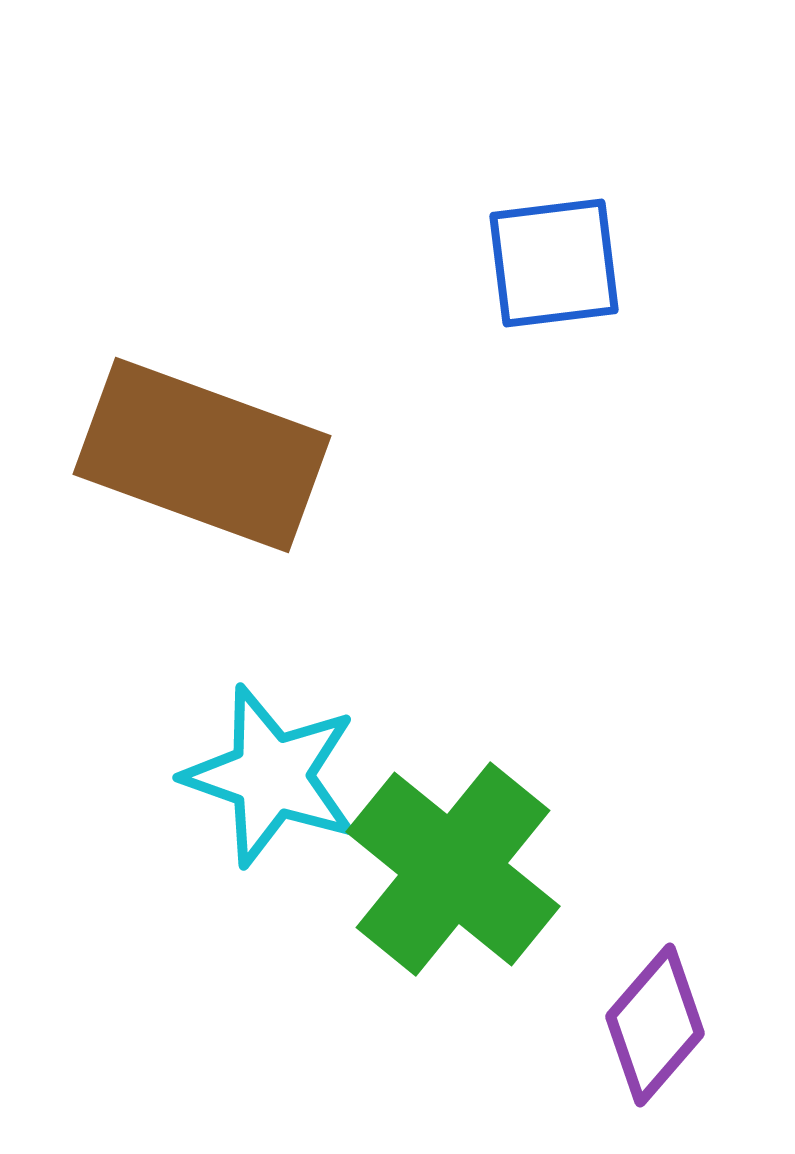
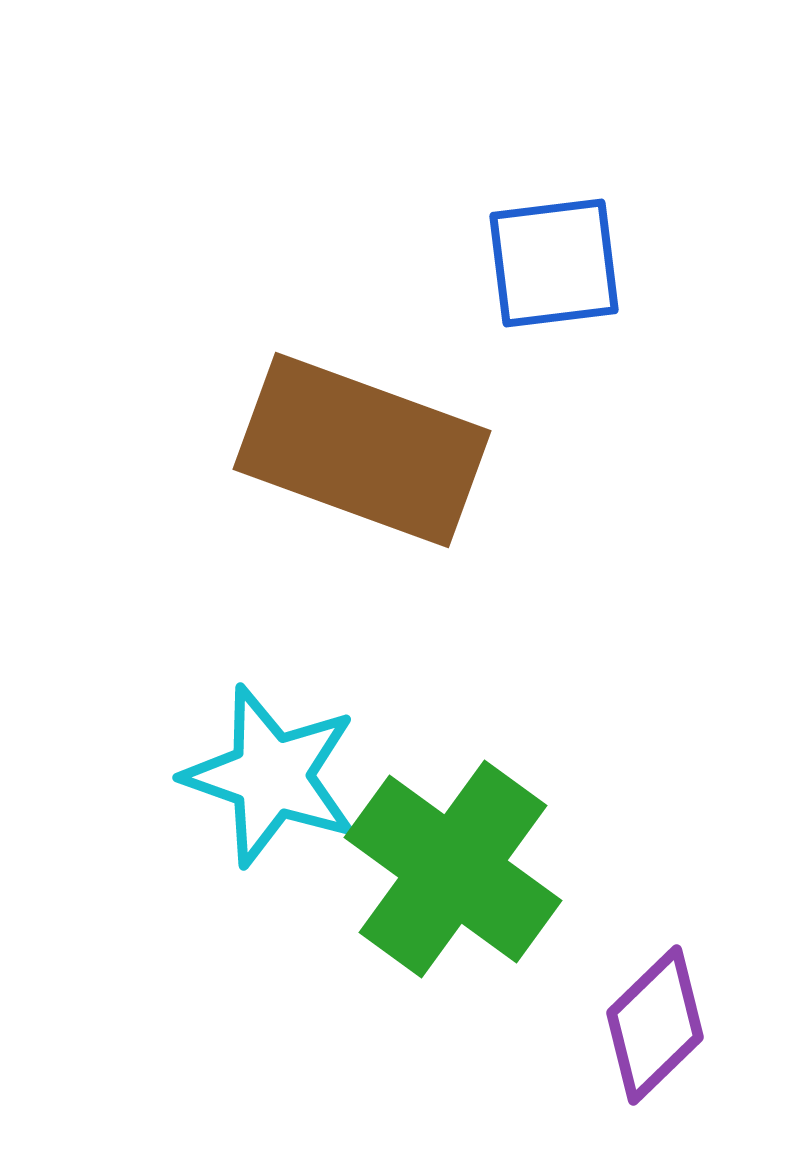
brown rectangle: moved 160 px right, 5 px up
green cross: rotated 3 degrees counterclockwise
purple diamond: rotated 5 degrees clockwise
